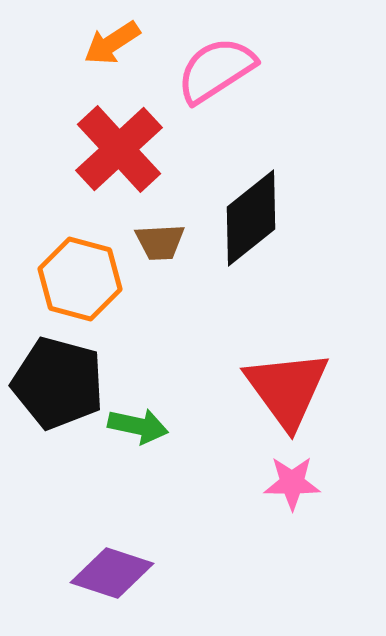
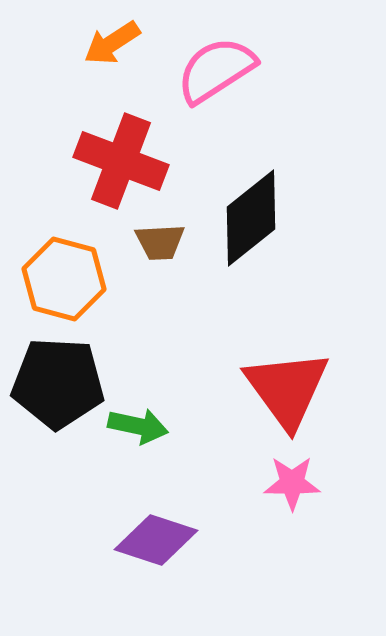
red cross: moved 2 px right, 12 px down; rotated 26 degrees counterclockwise
orange hexagon: moved 16 px left
black pentagon: rotated 12 degrees counterclockwise
purple diamond: moved 44 px right, 33 px up
